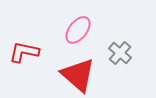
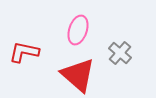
pink ellipse: rotated 20 degrees counterclockwise
